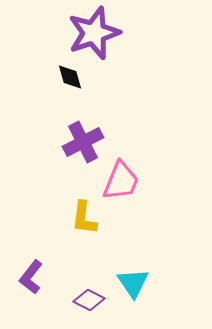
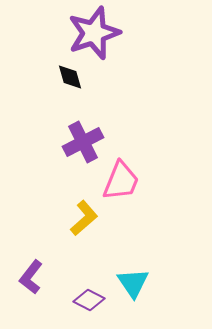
yellow L-shape: rotated 138 degrees counterclockwise
